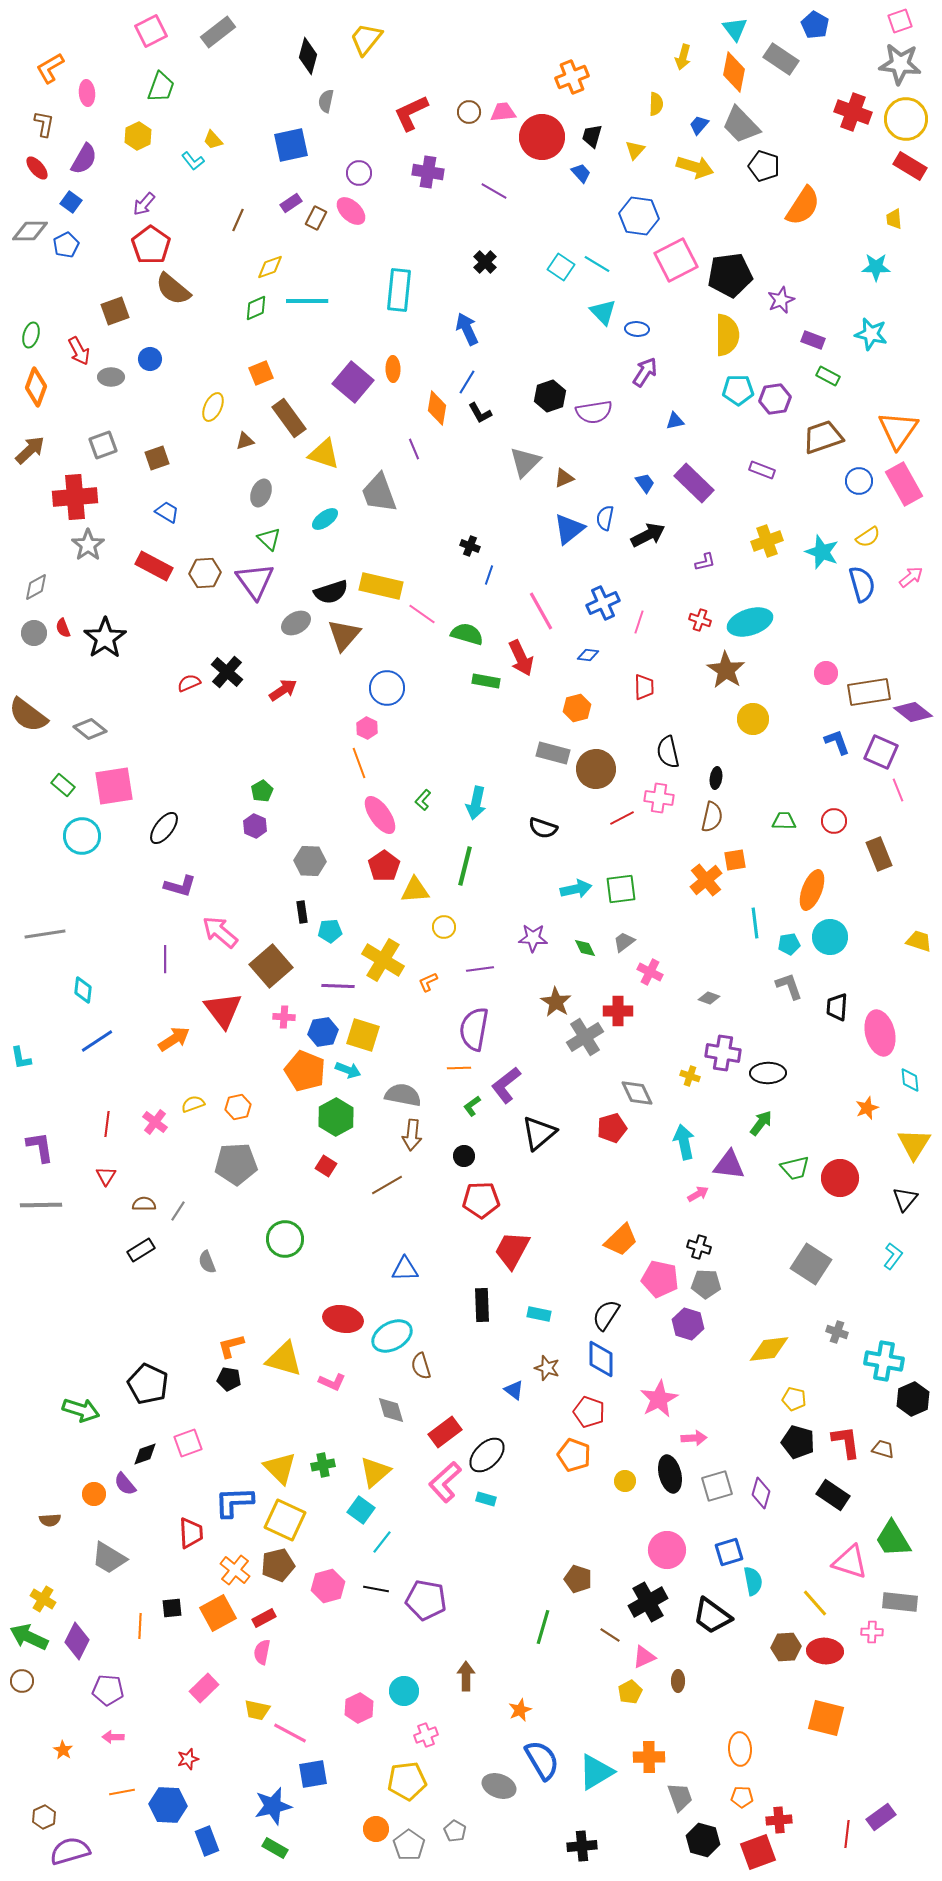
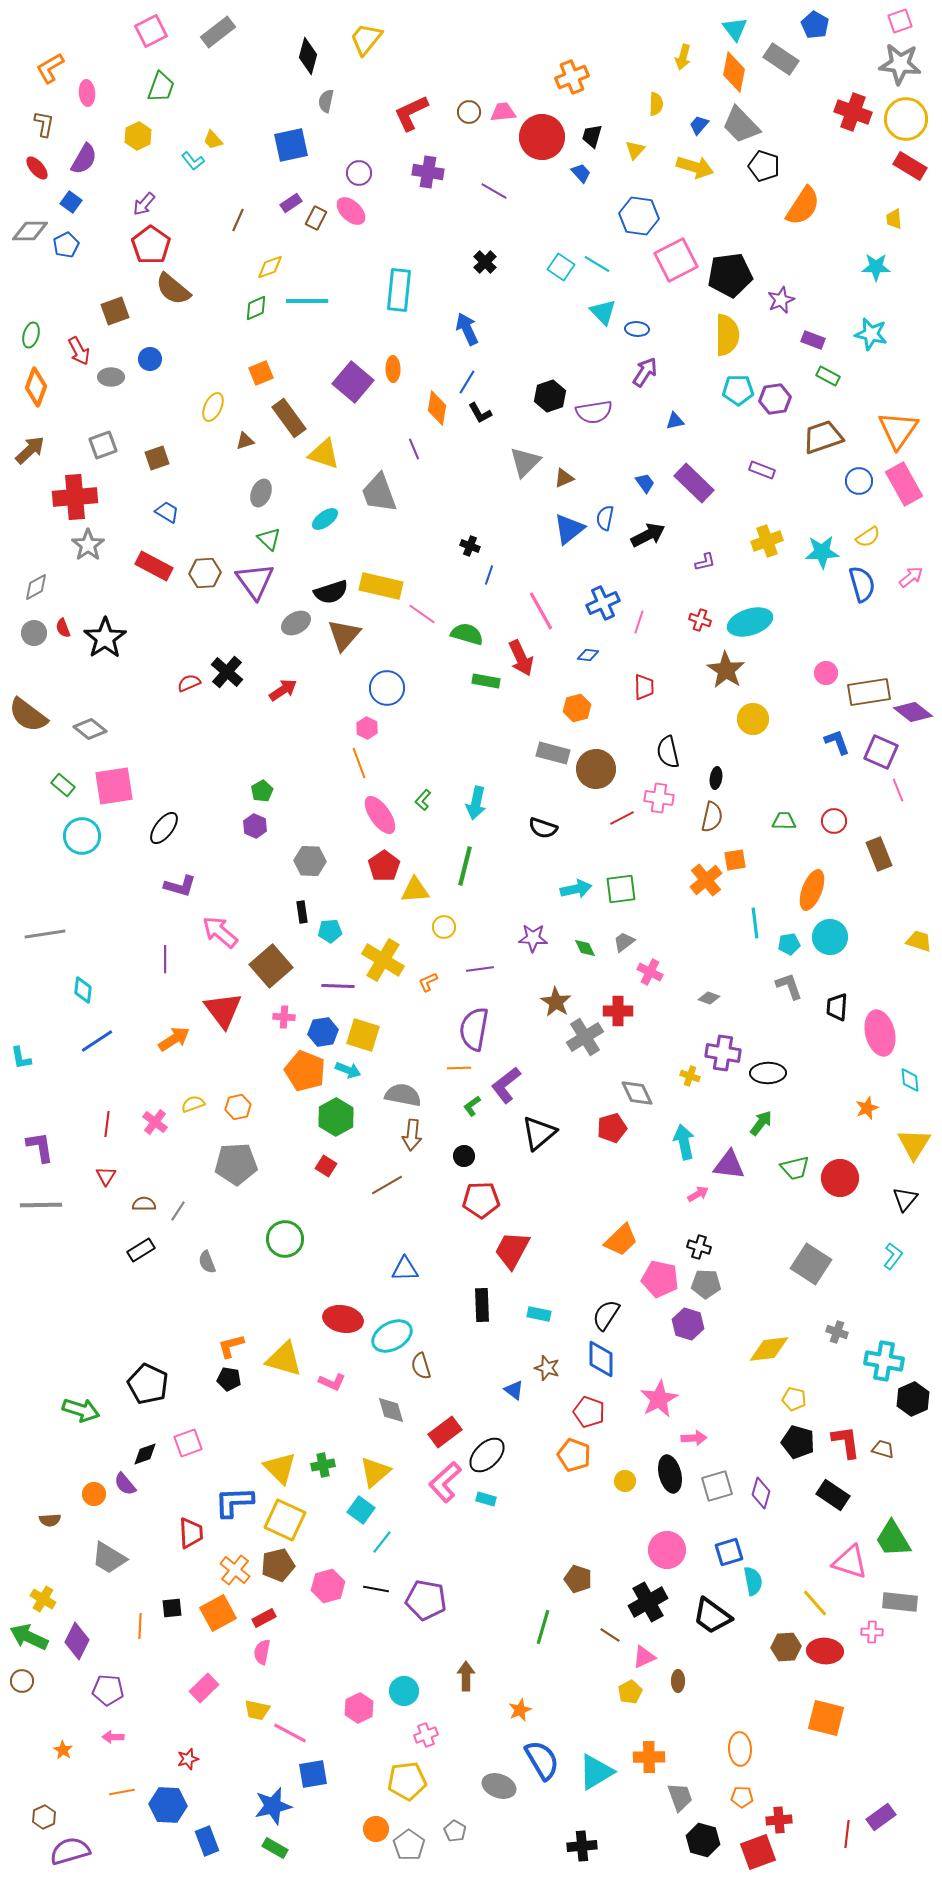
cyan star at (822, 552): rotated 24 degrees counterclockwise
